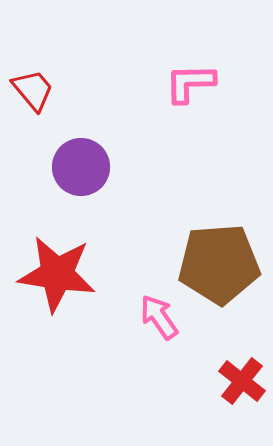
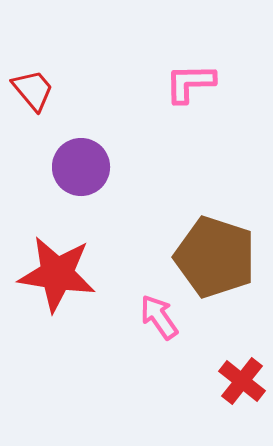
brown pentagon: moved 4 px left, 7 px up; rotated 22 degrees clockwise
